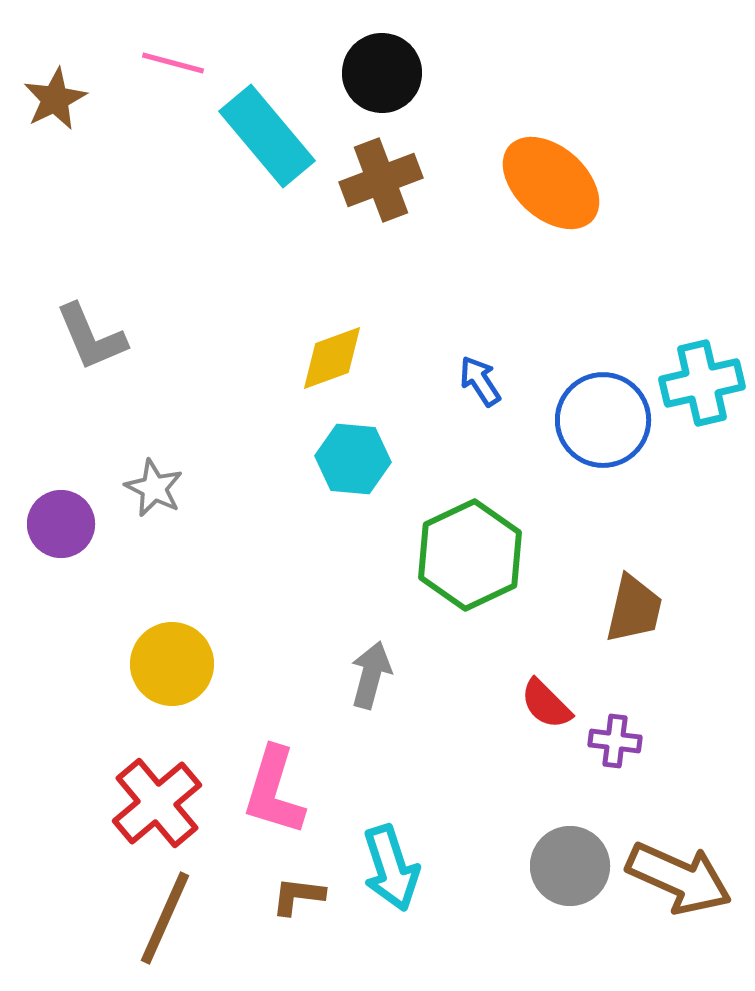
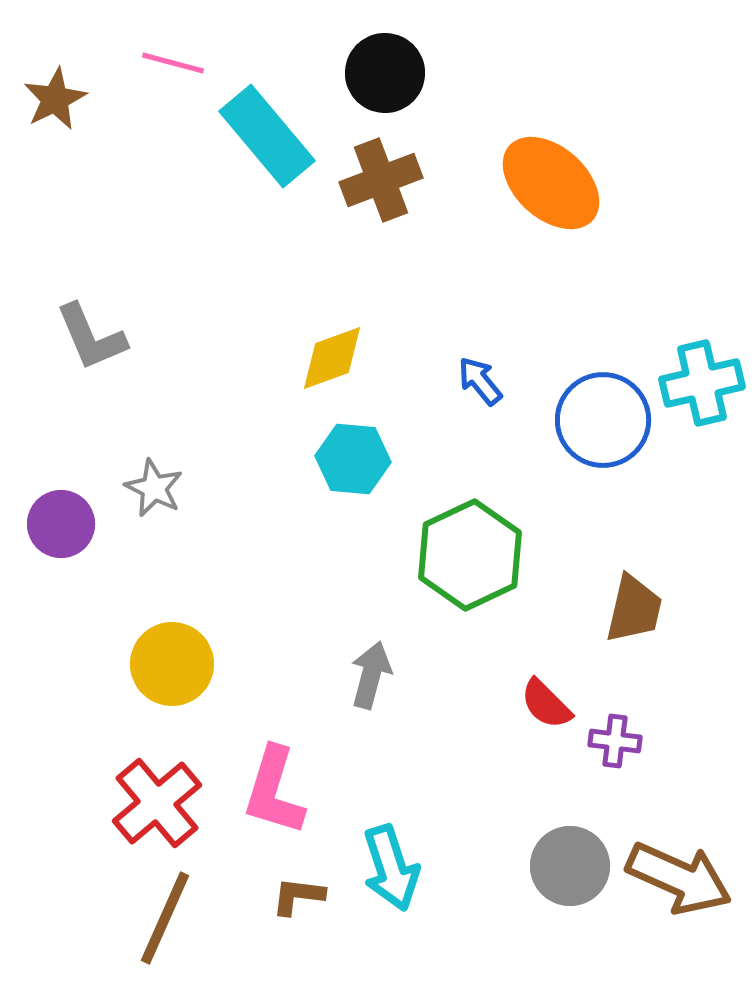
black circle: moved 3 px right
blue arrow: rotated 6 degrees counterclockwise
